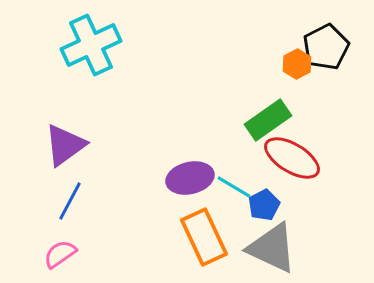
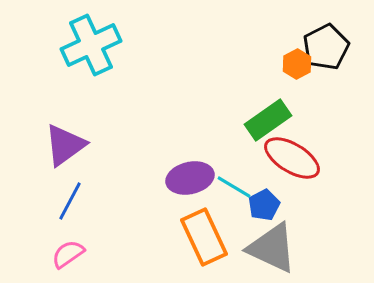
pink semicircle: moved 8 px right
